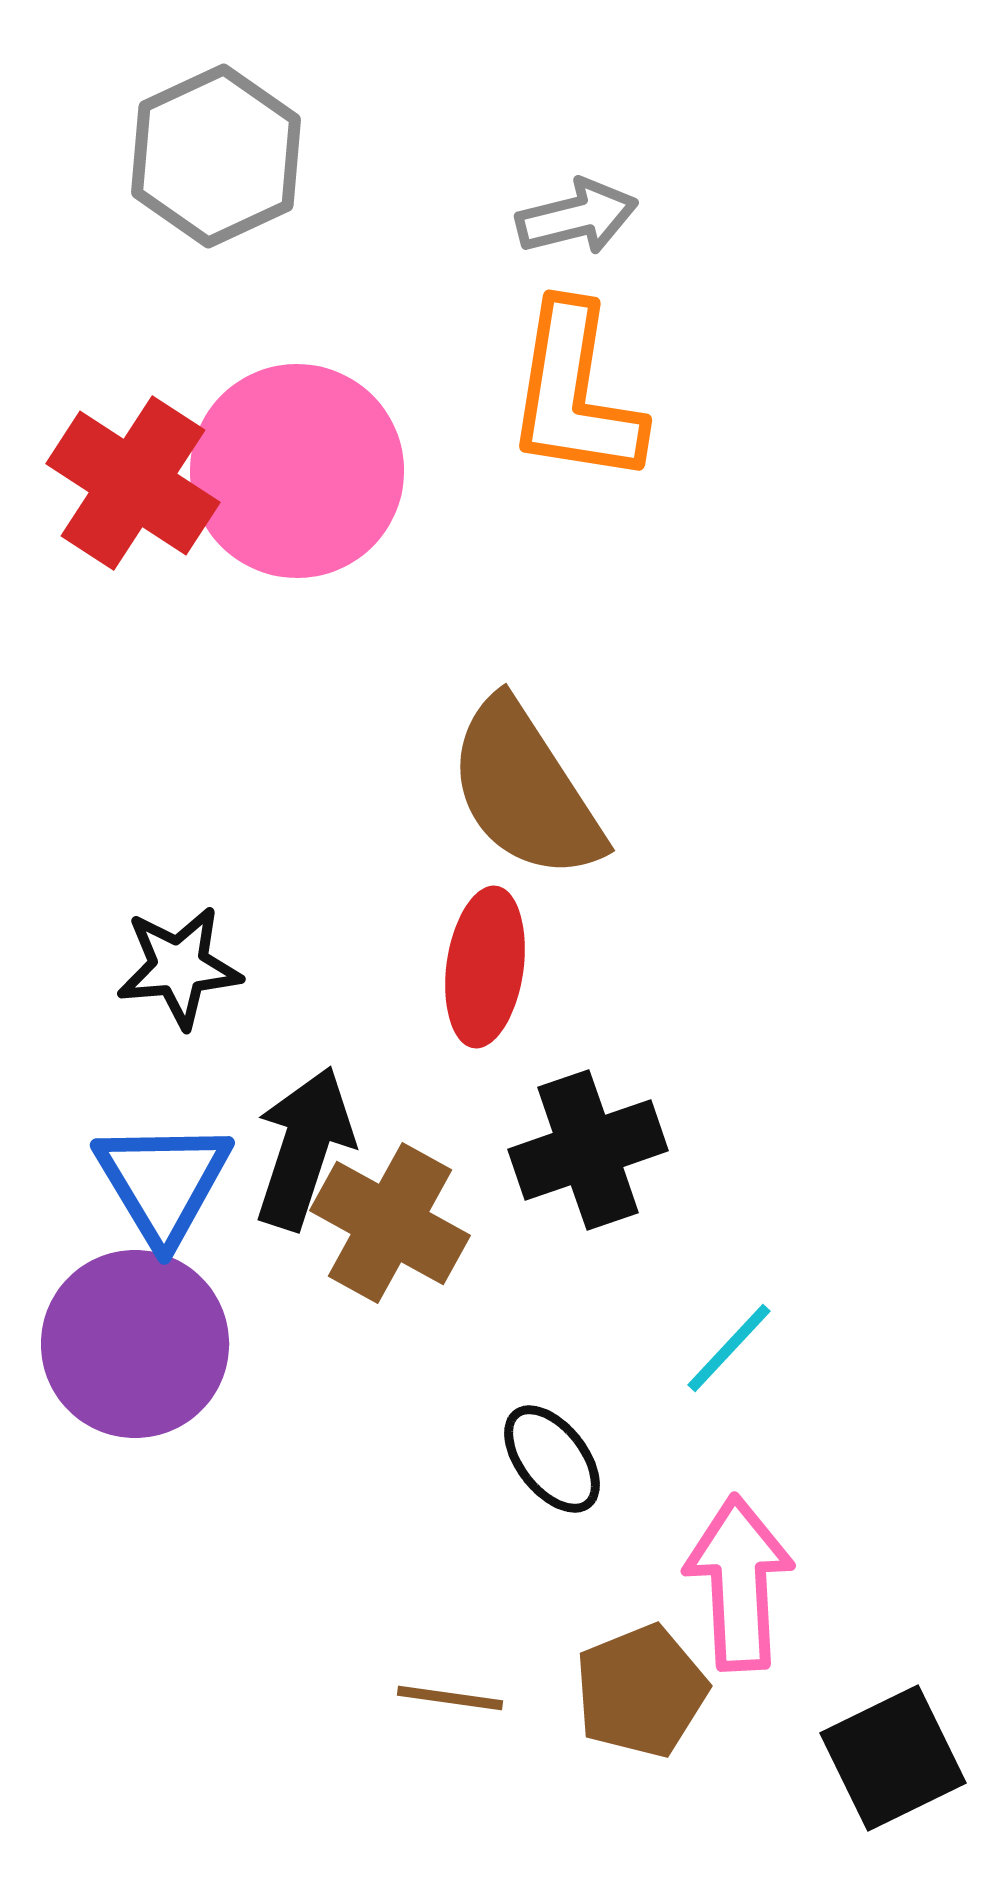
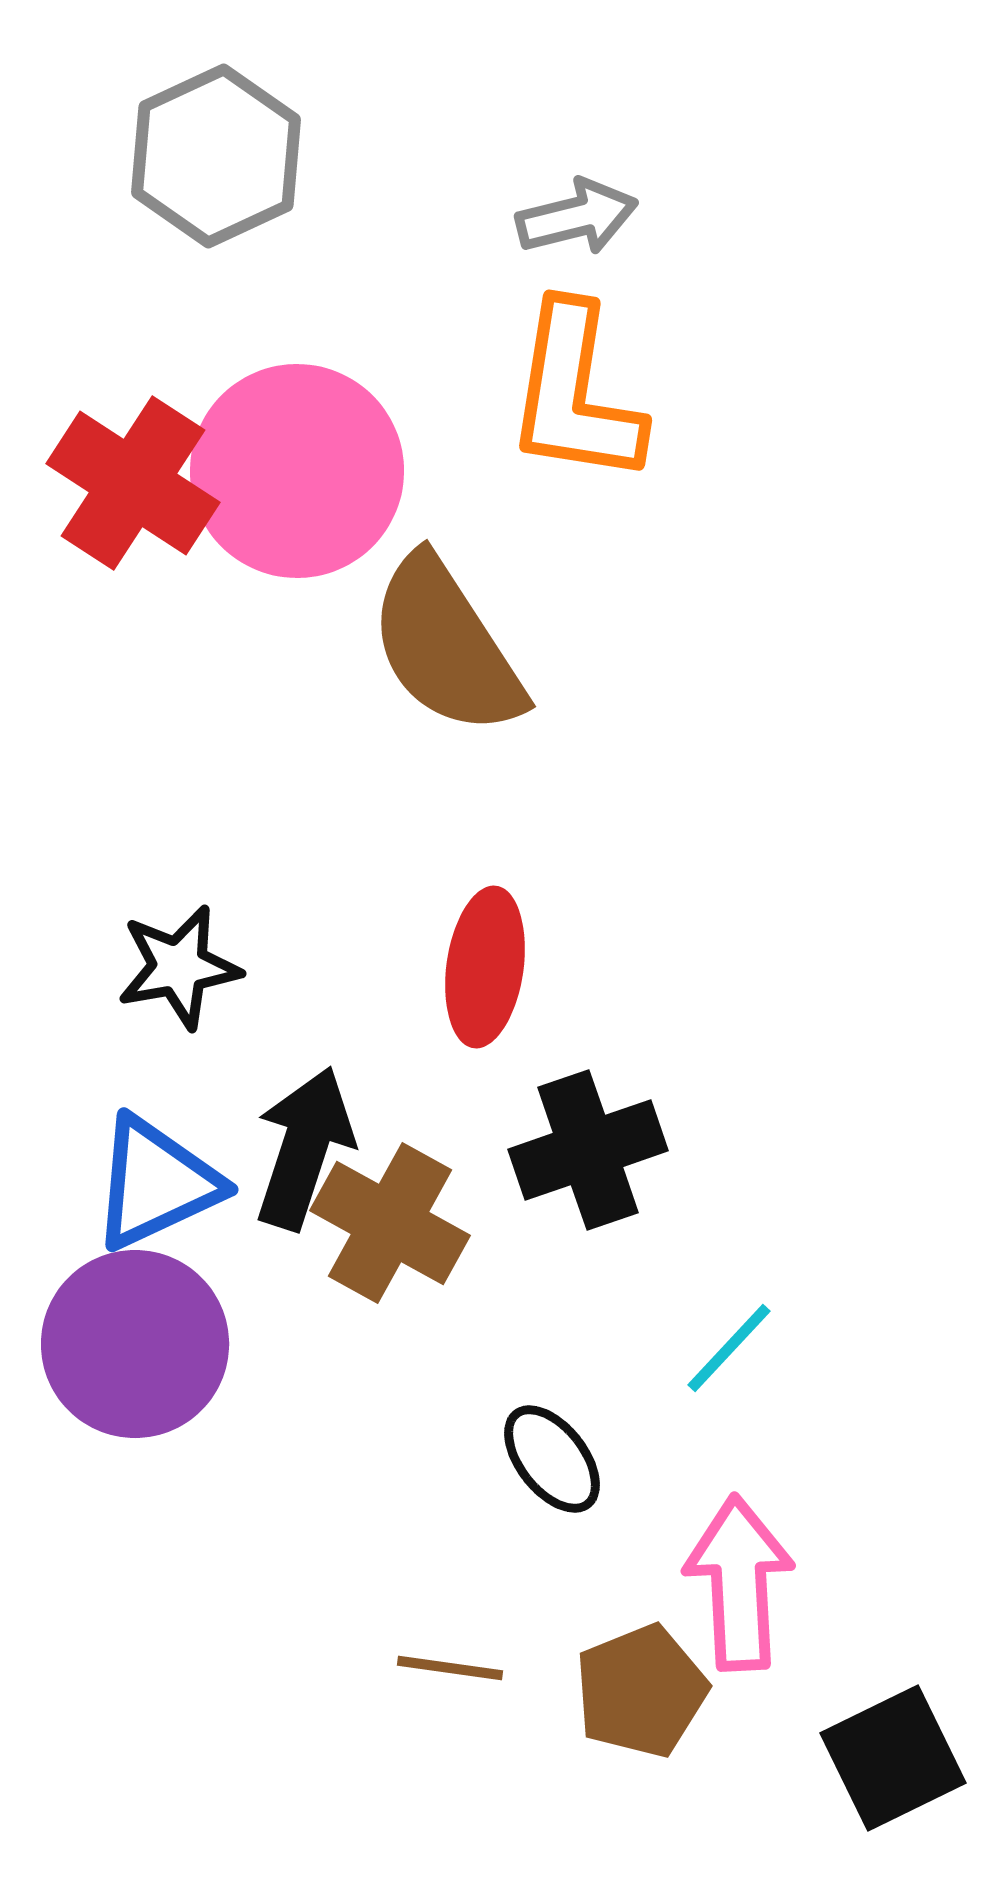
brown semicircle: moved 79 px left, 144 px up
black star: rotated 5 degrees counterclockwise
blue triangle: moved 7 px left, 1 px down; rotated 36 degrees clockwise
brown line: moved 30 px up
